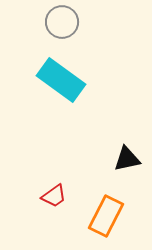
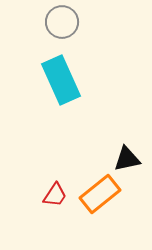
cyan rectangle: rotated 30 degrees clockwise
red trapezoid: moved 1 px right, 1 px up; rotated 20 degrees counterclockwise
orange rectangle: moved 6 px left, 22 px up; rotated 24 degrees clockwise
